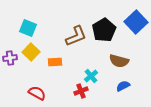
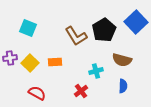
brown L-shape: rotated 80 degrees clockwise
yellow square: moved 1 px left, 11 px down
brown semicircle: moved 3 px right, 1 px up
cyan cross: moved 5 px right, 5 px up; rotated 24 degrees clockwise
blue semicircle: rotated 120 degrees clockwise
red cross: rotated 16 degrees counterclockwise
